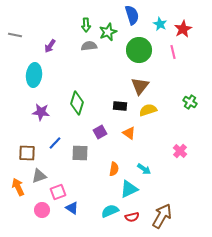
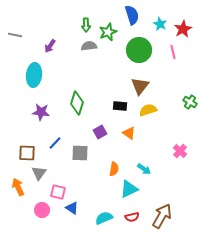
gray triangle: moved 3 px up; rotated 35 degrees counterclockwise
pink square: rotated 35 degrees clockwise
cyan semicircle: moved 6 px left, 7 px down
